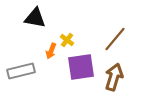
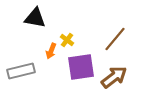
brown arrow: rotated 36 degrees clockwise
